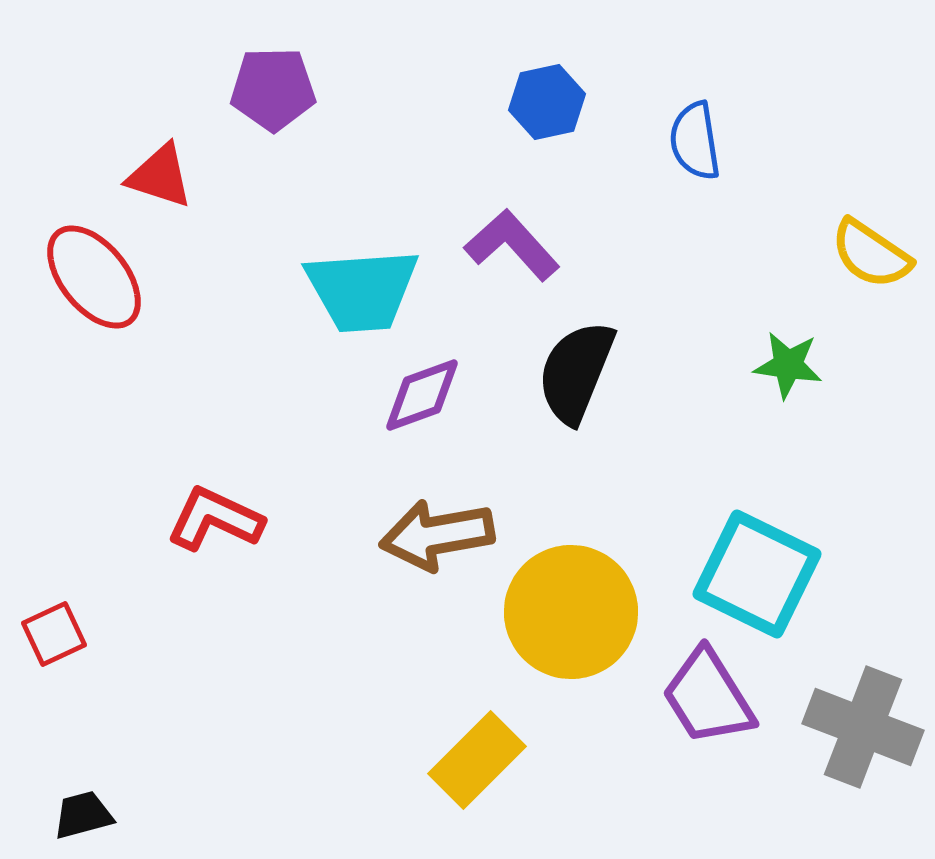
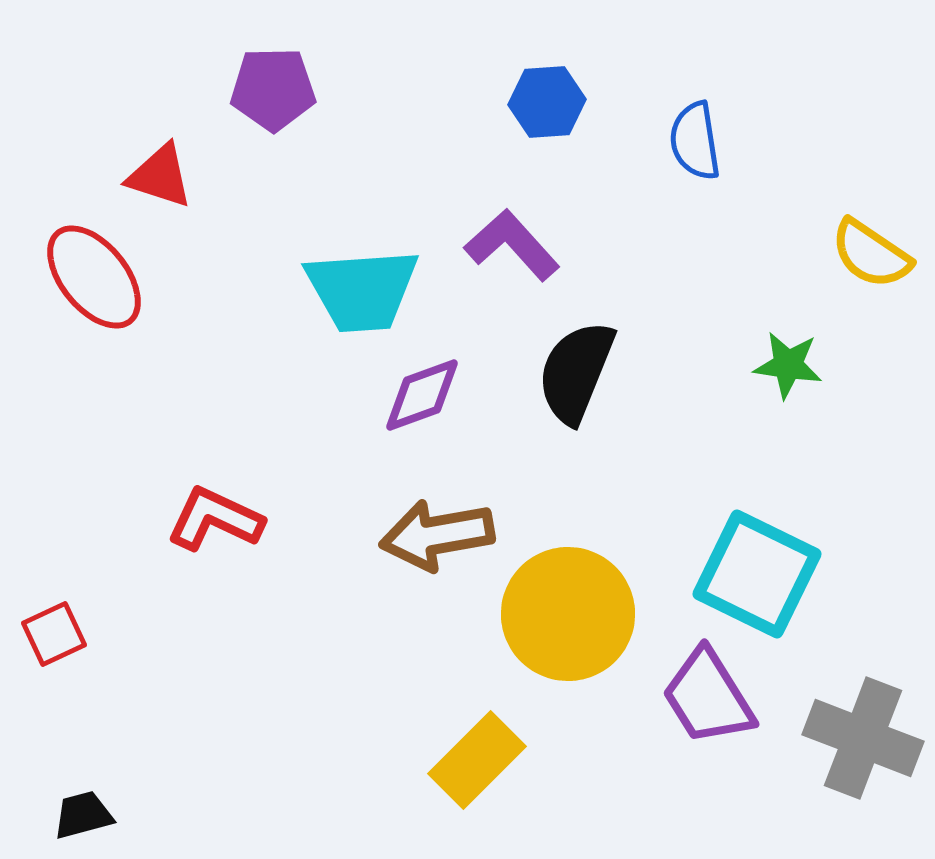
blue hexagon: rotated 8 degrees clockwise
yellow circle: moved 3 px left, 2 px down
gray cross: moved 11 px down
